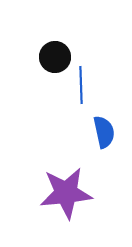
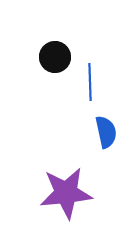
blue line: moved 9 px right, 3 px up
blue semicircle: moved 2 px right
